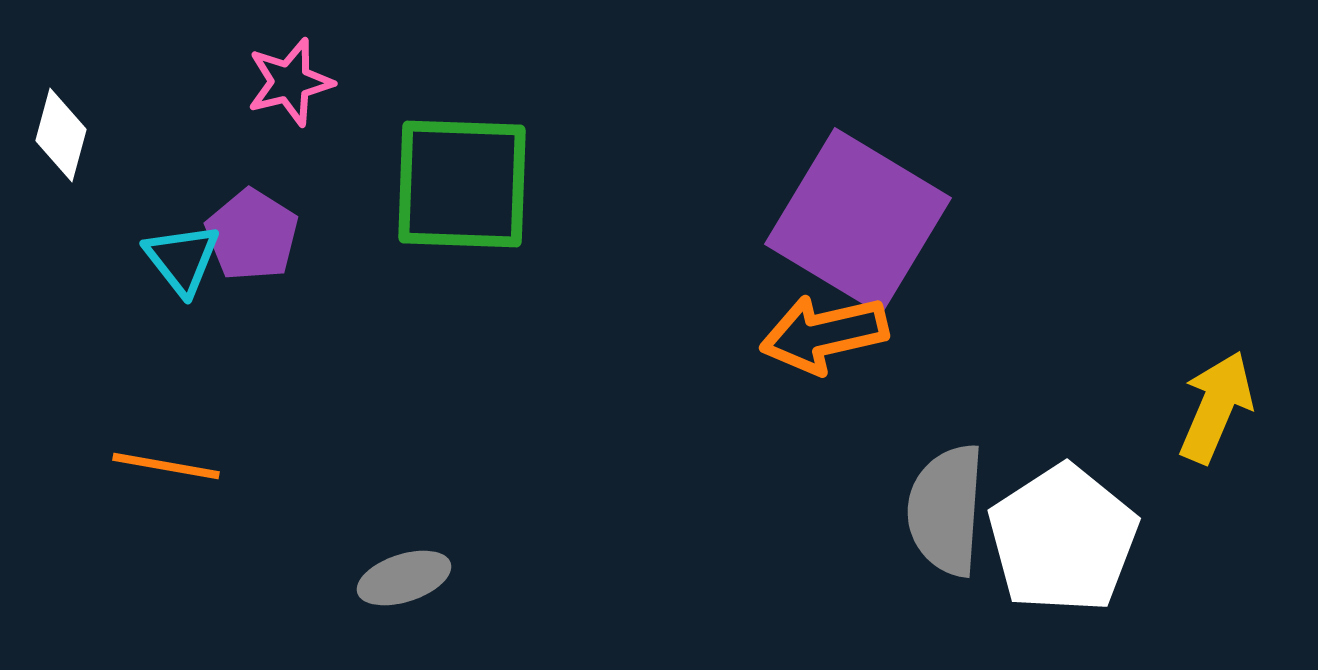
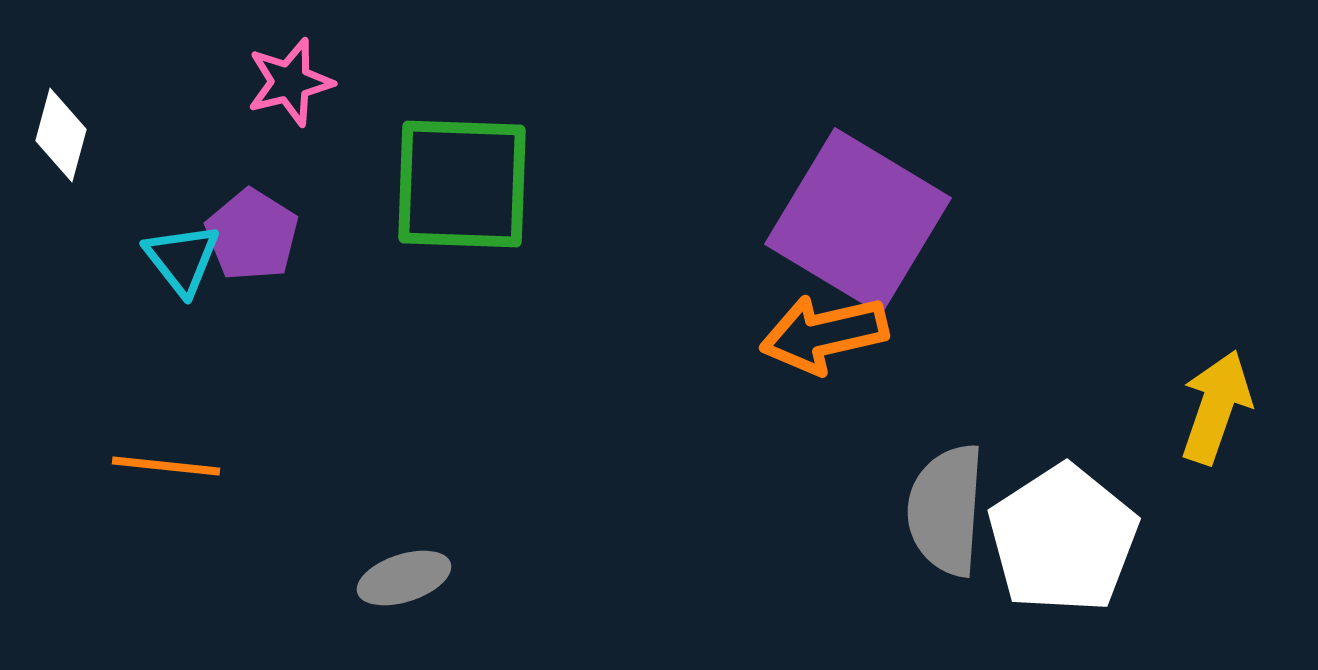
yellow arrow: rotated 4 degrees counterclockwise
orange line: rotated 4 degrees counterclockwise
